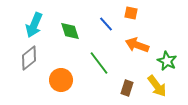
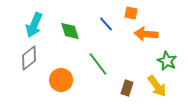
orange arrow: moved 9 px right, 11 px up; rotated 15 degrees counterclockwise
green line: moved 1 px left, 1 px down
